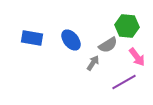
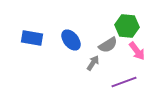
pink arrow: moved 6 px up
purple line: rotated 10 degrees clockwise
